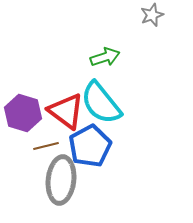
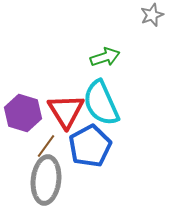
cyan semicircle: rotated 15 degrees clockwise
red triangle: rotated 21 degrees clockwise
brown line: rotated 40 degrees counterclockwise
gray ellipse: moved 15 px left
